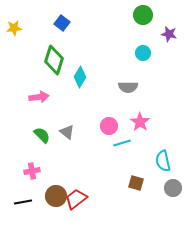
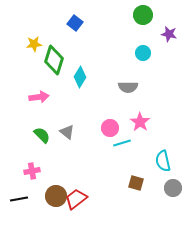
blue square: moved 13 px right
yellow star: moved 20 px right, 16 px down
pink circle: moved 1 px right, 2 px down
black line: moved 4 px left, 3 px up
